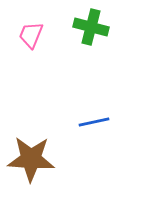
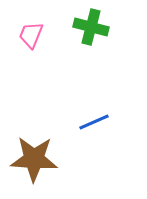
blue line: rotated 12 degrees counterclockwise
brown star: moved 3 px right
